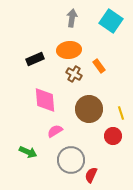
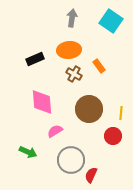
pink diamond: moved 3 px left, 2 px down
yellow line: rotated 24 degrees clockwise
